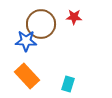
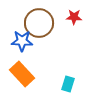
brown circle: moved 2 px left, 1 px up
blue star: moved 4 px left
orange rectangle: moved 5 px left, 2 px up
